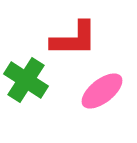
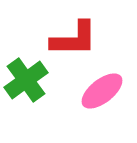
green cross: rotated 21 degrees clockwise
